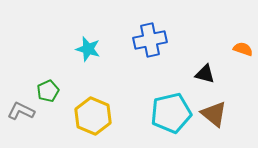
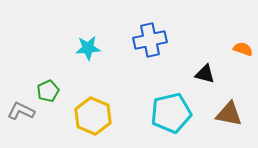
cyan star: moved 1 px up; rotated 20 degrees counterclockwise
brown triangle: moved 15 px right; rotated 28 degrees counterclockwise
